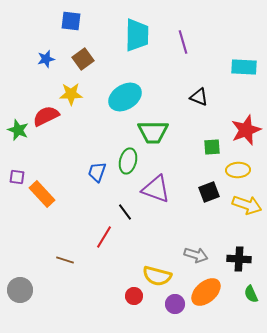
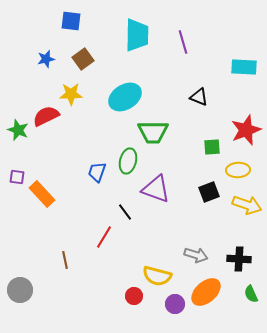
brown line: rotated 60 degrees clockwise
